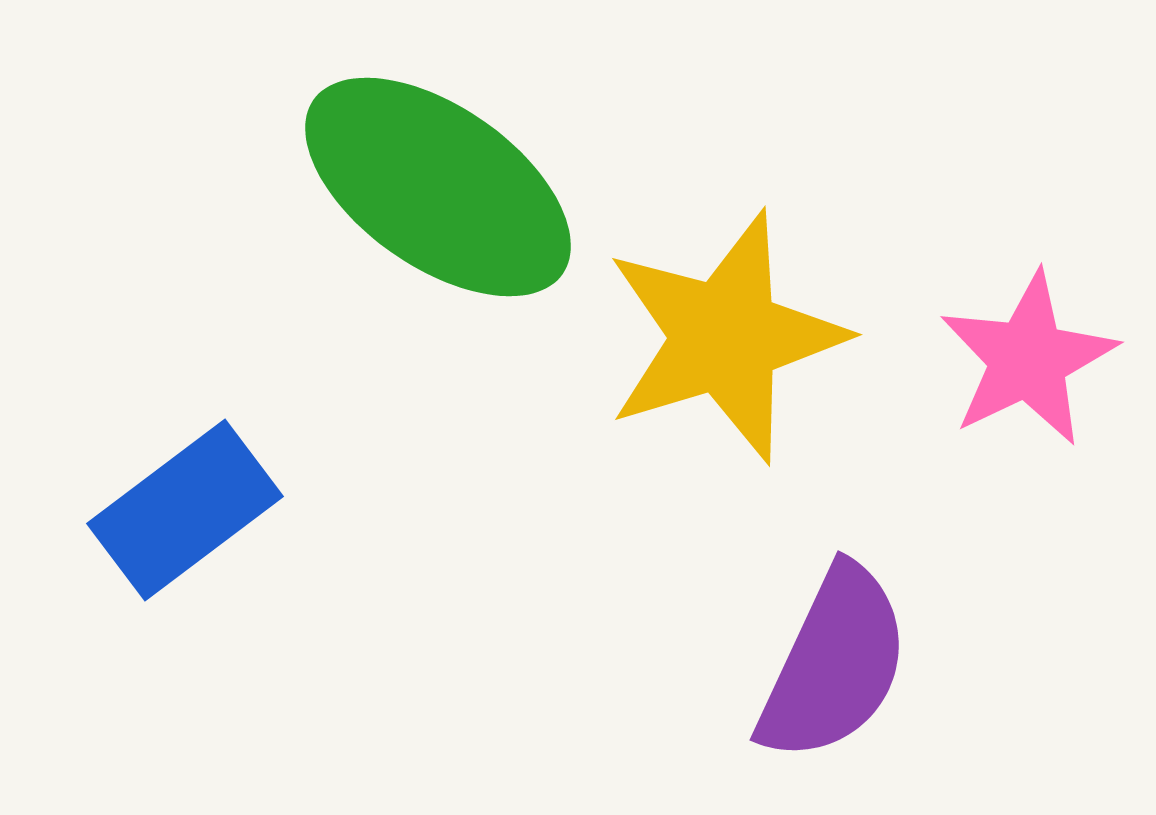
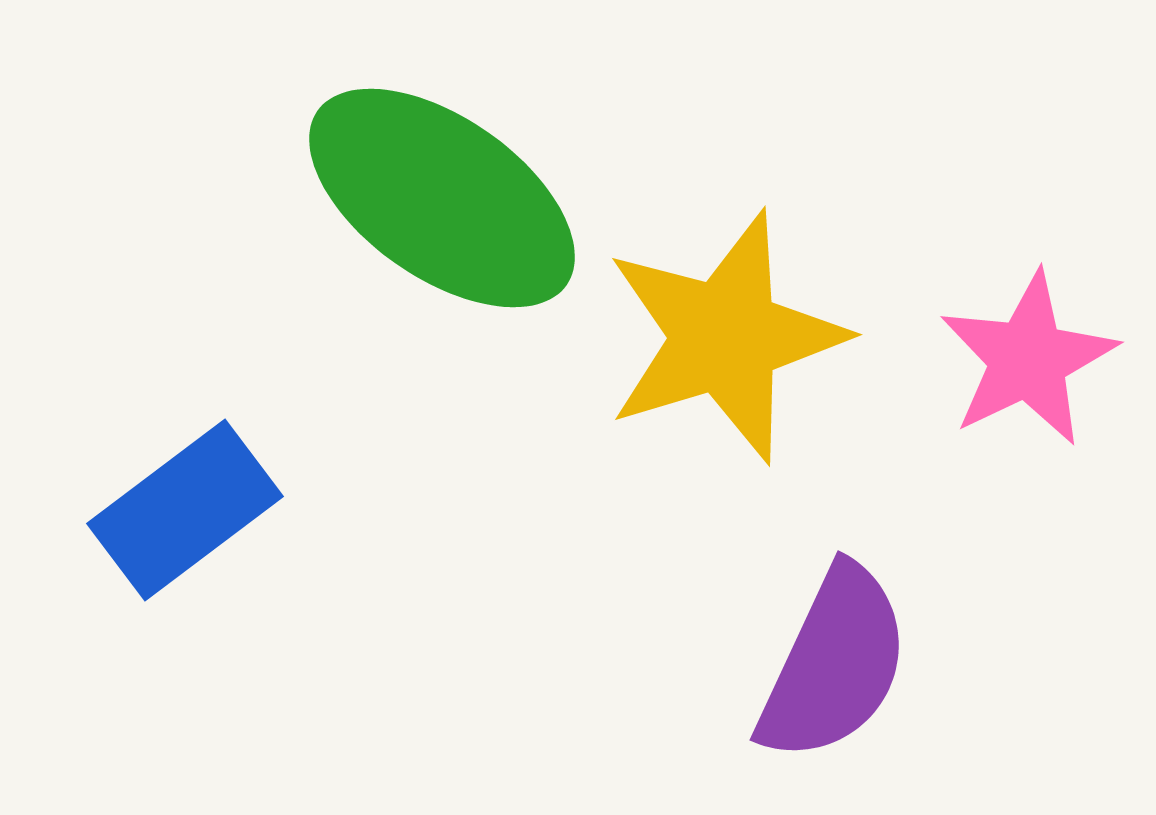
green ellipse: moved 4 px right, 11 px down
